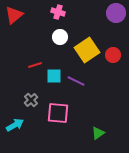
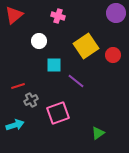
pink cross: moved 4 px down
white circle: moved 21 px left, 4 px down
yellow square: moved 1 px left, 4 px up
red line: moved 17 px left, 21 px down
cyan square: moved 11 px up
purple line: rotated 12 degrees clockwise
gray cross: rotated 16 degrees clockwise
pink square: rotated 25 degrees counterclockwise
cyan arrow: rotated 12 degrees clockwise
